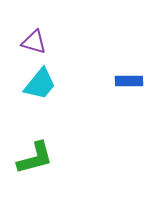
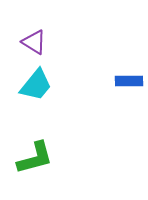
purple triangle: rotated 16 degrees clockwise
cyan trapezoid: moved 4 px left, 1 px down
